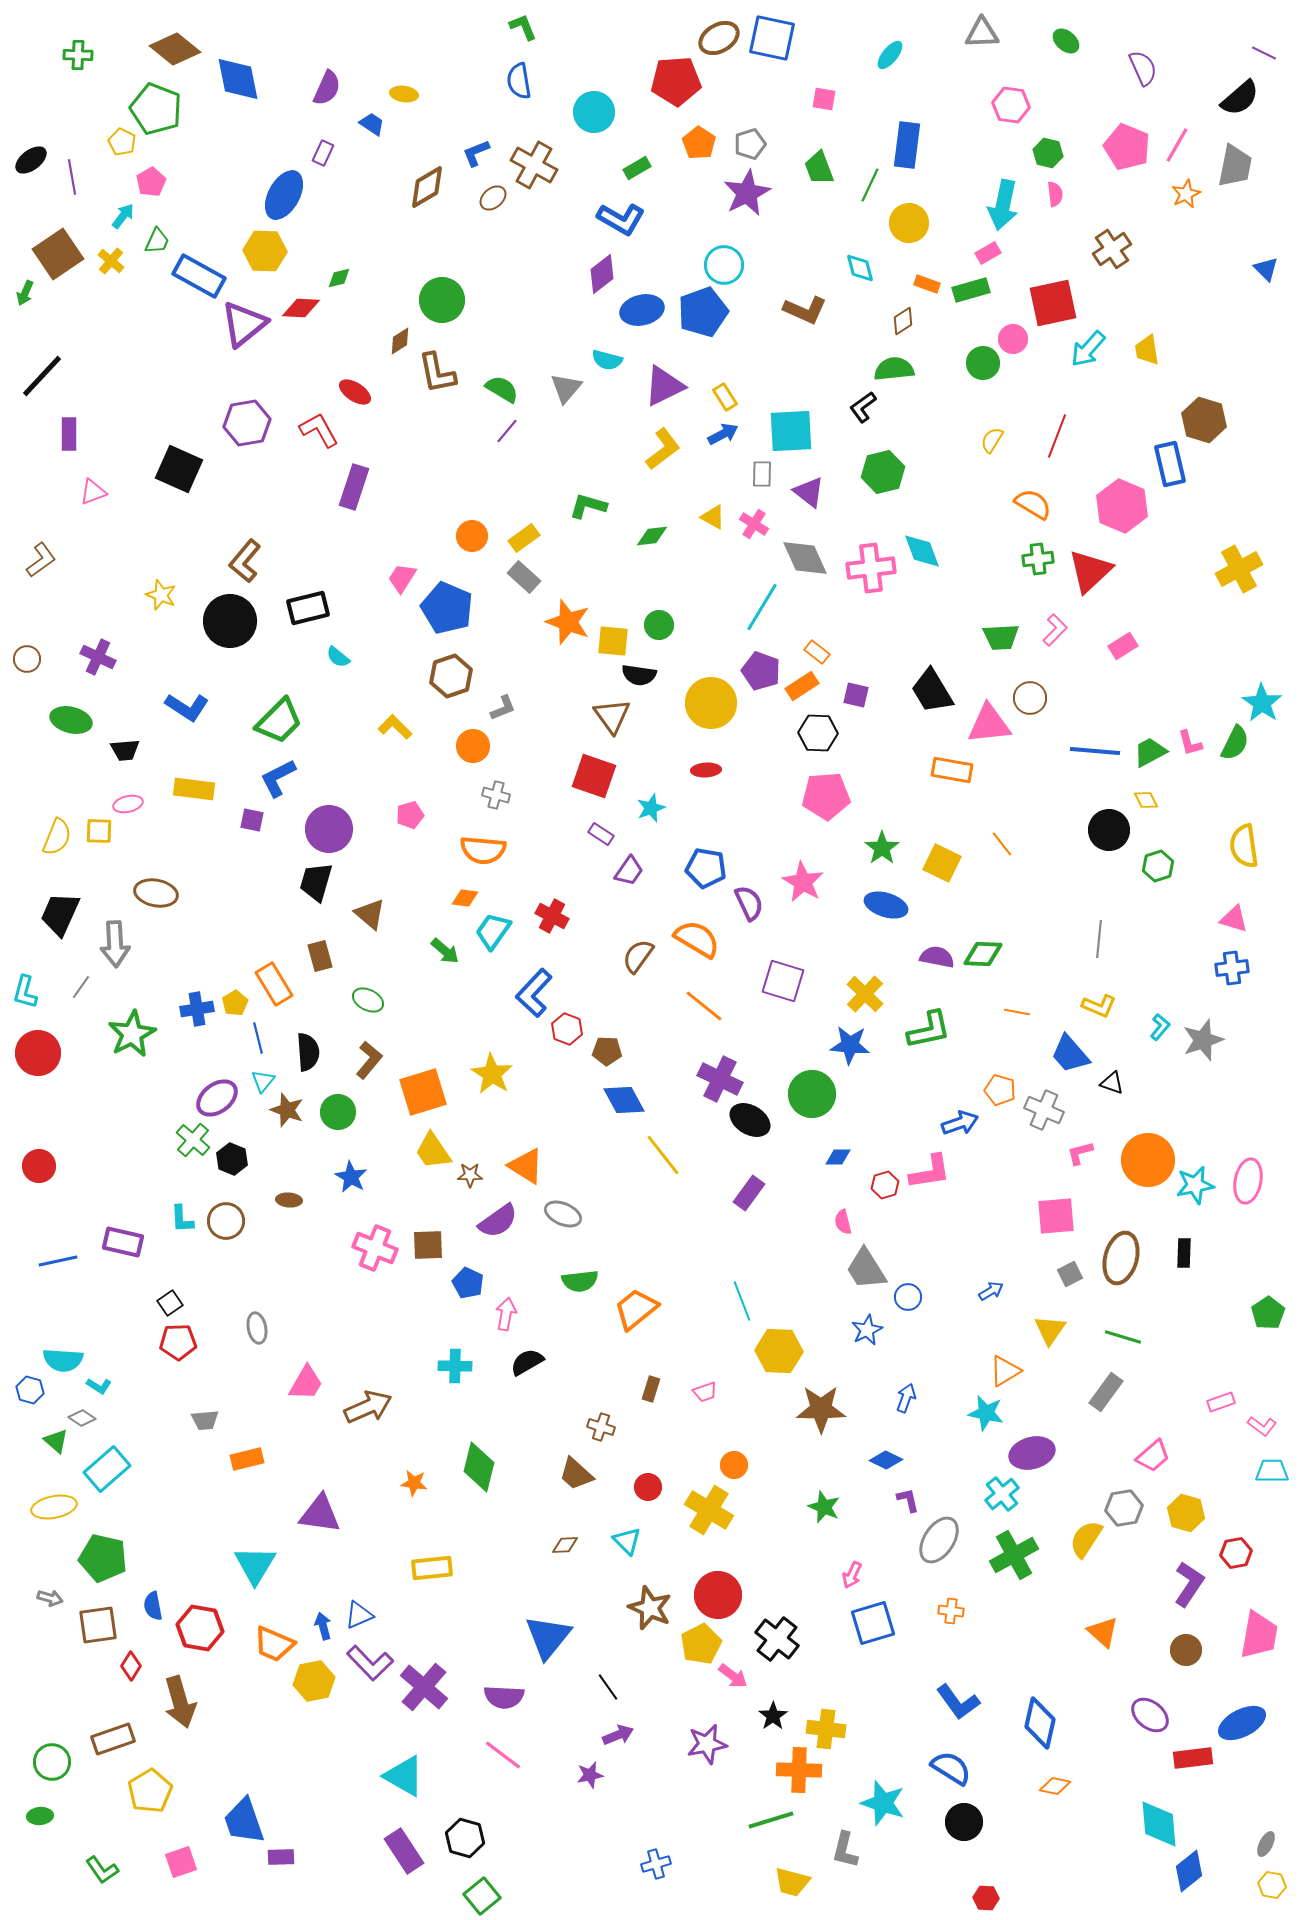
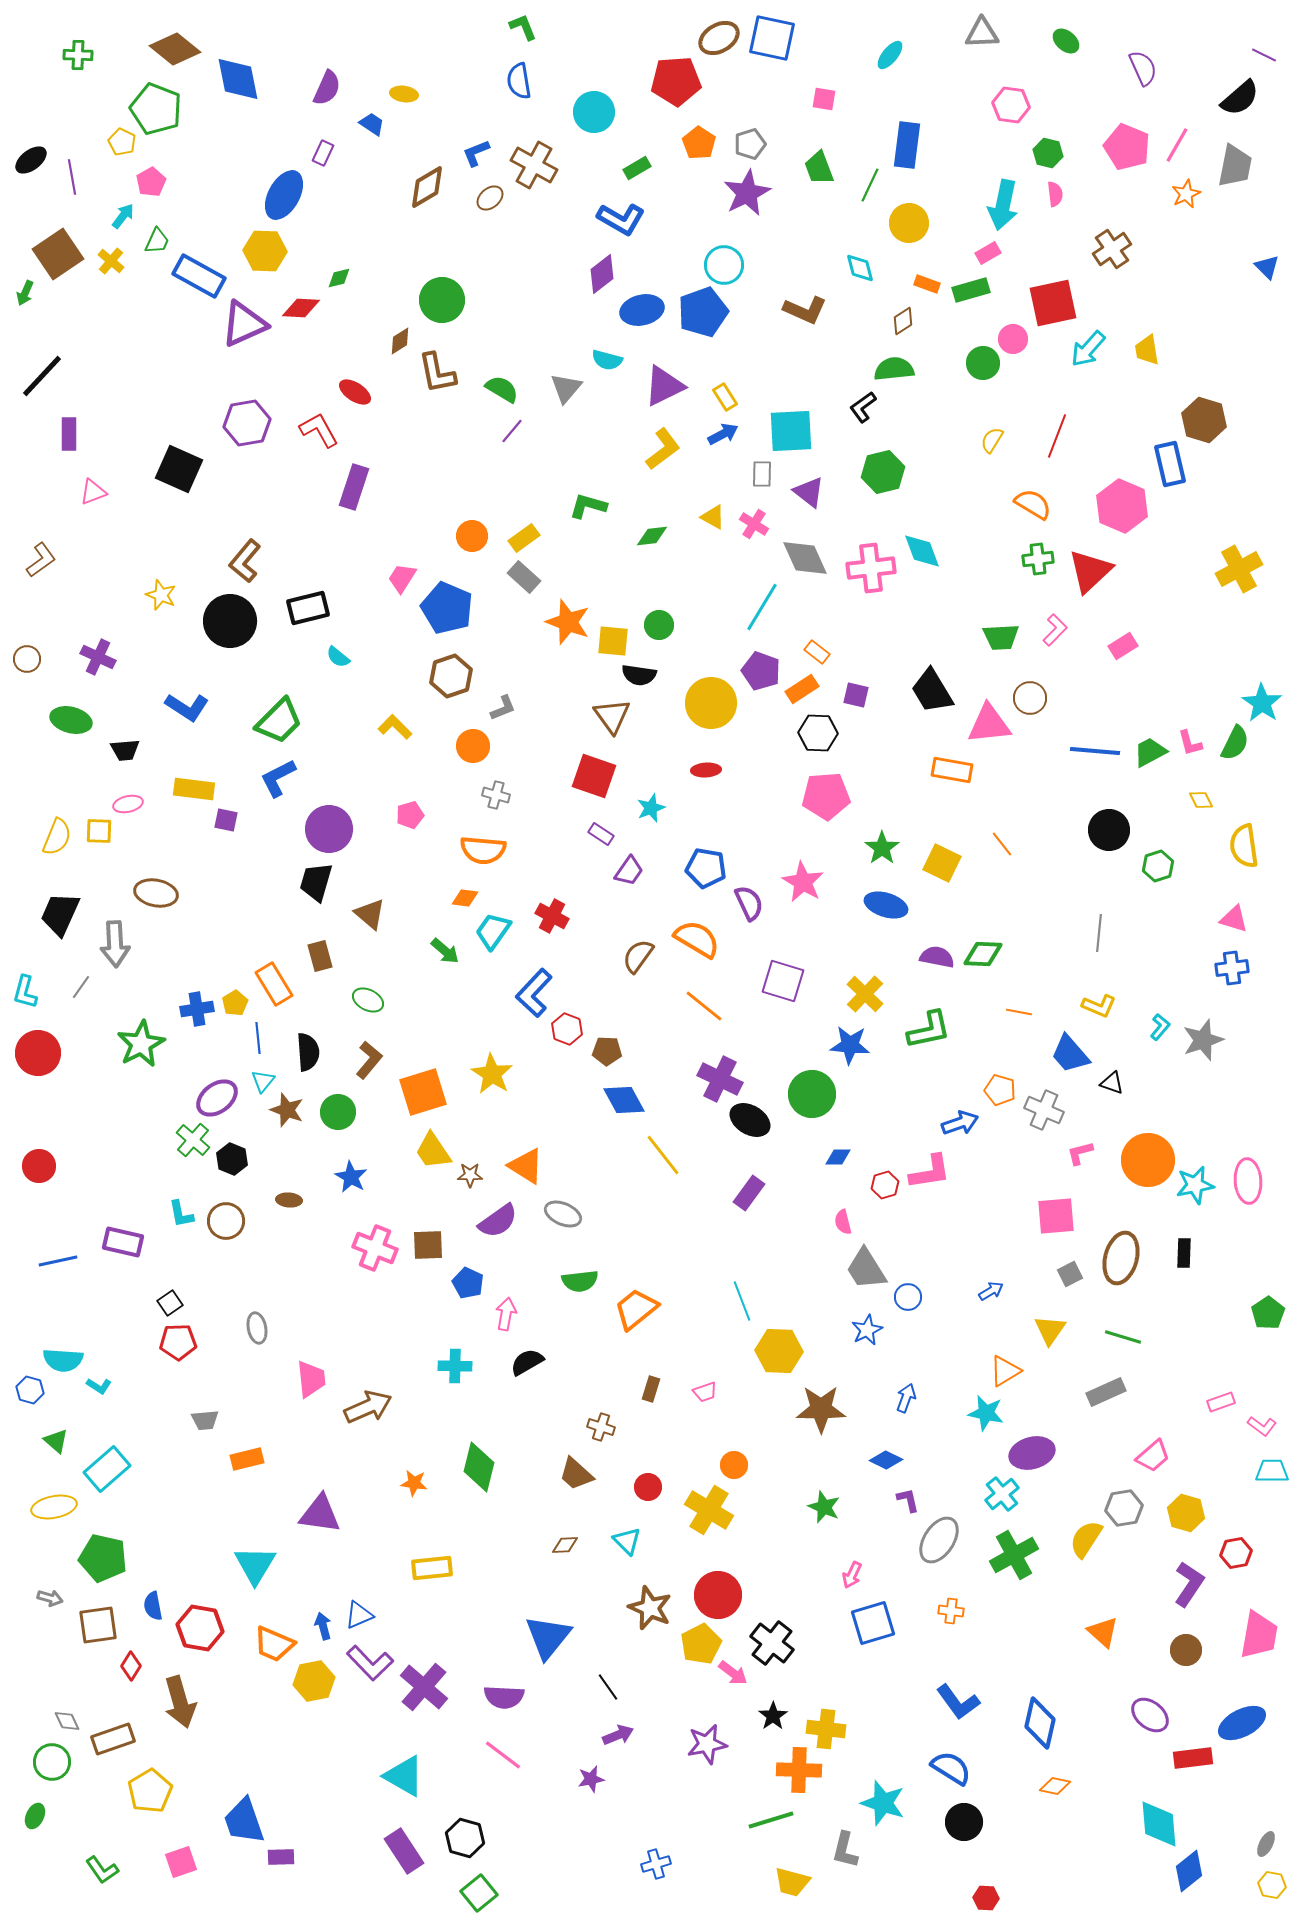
purple line at (1264, 53): moved 2 px down
brown ellipse at (493, 198): moved 3 px left
blue triangle at (1266, 269): moved 1 px right, 2 px up
purple triangle at (244, 324): rotated 15 degrees clockwise
purple line at (507, 431): moved 5 px right
orange rectangle at (802, 686): moved 3 px down
yellow diamond at (1146, 800): moved 55 px right
purple square at (252, 820): moved 26 px left
gray line at (1099, 939): moved 6 px up
orange line at (1017, 1012): moved 2 px right
green star at (132, 1034): moved 9 px right, 10 px down
blue line at (258, 1038): rotated 8 degrees clockwise
pink ellipse at (1248, 1181): rotated 15 degrees counterclockwise
cyan L-shape at (182, 1219): moved 1 px left, 5 px up; rotated 8 degrees counterclockwise
pink trapezoid at (306, 1383): moved 5 px right, 4 px up; rotated 36 degrees counterclockwise
gray rectangle at (1106, 1392): rotated 30 degrees clockwise
gray diamond at (82, 1418): moved 15 px left, 303 px down; rotated 32 degrees clockwise
black cross at (777, 1639): moved 5 px left, 4 px down
pink arrow at (733, 1676): moved 3 px up
purple star at (590, 1775): moved 1 px right, 4 px down
green ellipse at (40, 1816): moved 5 px left; rotated 60 degrees counterclockwise
green square at (482, 1896): moved 3 px left, 3 px up
